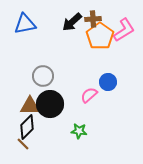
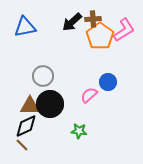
blue triangle: moved 3 px down
black diamond: moved 1 px left, 1 px up; rotated 20 degrees clockwise
brown line: moved 1 px left, 1 px down
